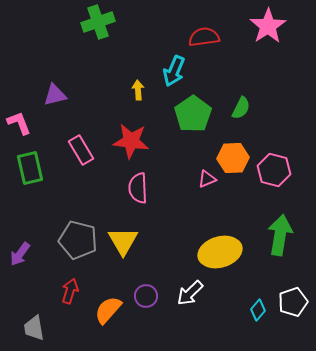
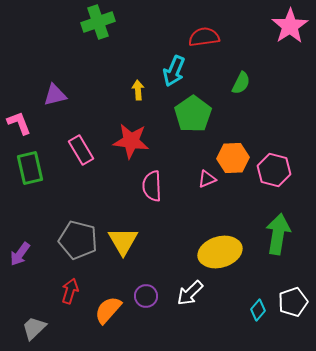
pink star: moved 22 px right
green semicircle: moved 25 px up
pink semicircle: moved 14 px right, 2 px up
green arrow: moved 2 px left, 1 px up
gray trapezoid: rotated 56 degrees clockwise
